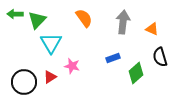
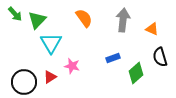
green arrow: rotated 133 degrees counterclockwise
gray arrow: moved 2 px up
